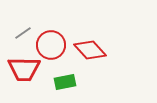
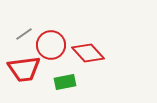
gray line: moved 1 px right, 1 px down
red diamond: moved 2 px left, 3 px down
red trapezoid: rotated 8 degrees counterclockwise
